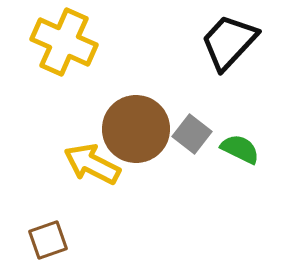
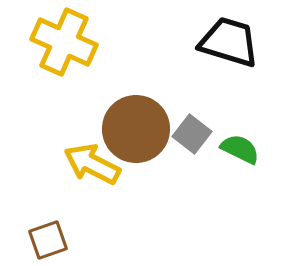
black trapezoid: rotated 64 degrees clockwise
